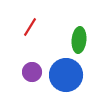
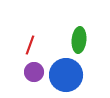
red line: moved 18 px down; rotated 12 degrees counterclockwise
purple circle: moved 2 px right
